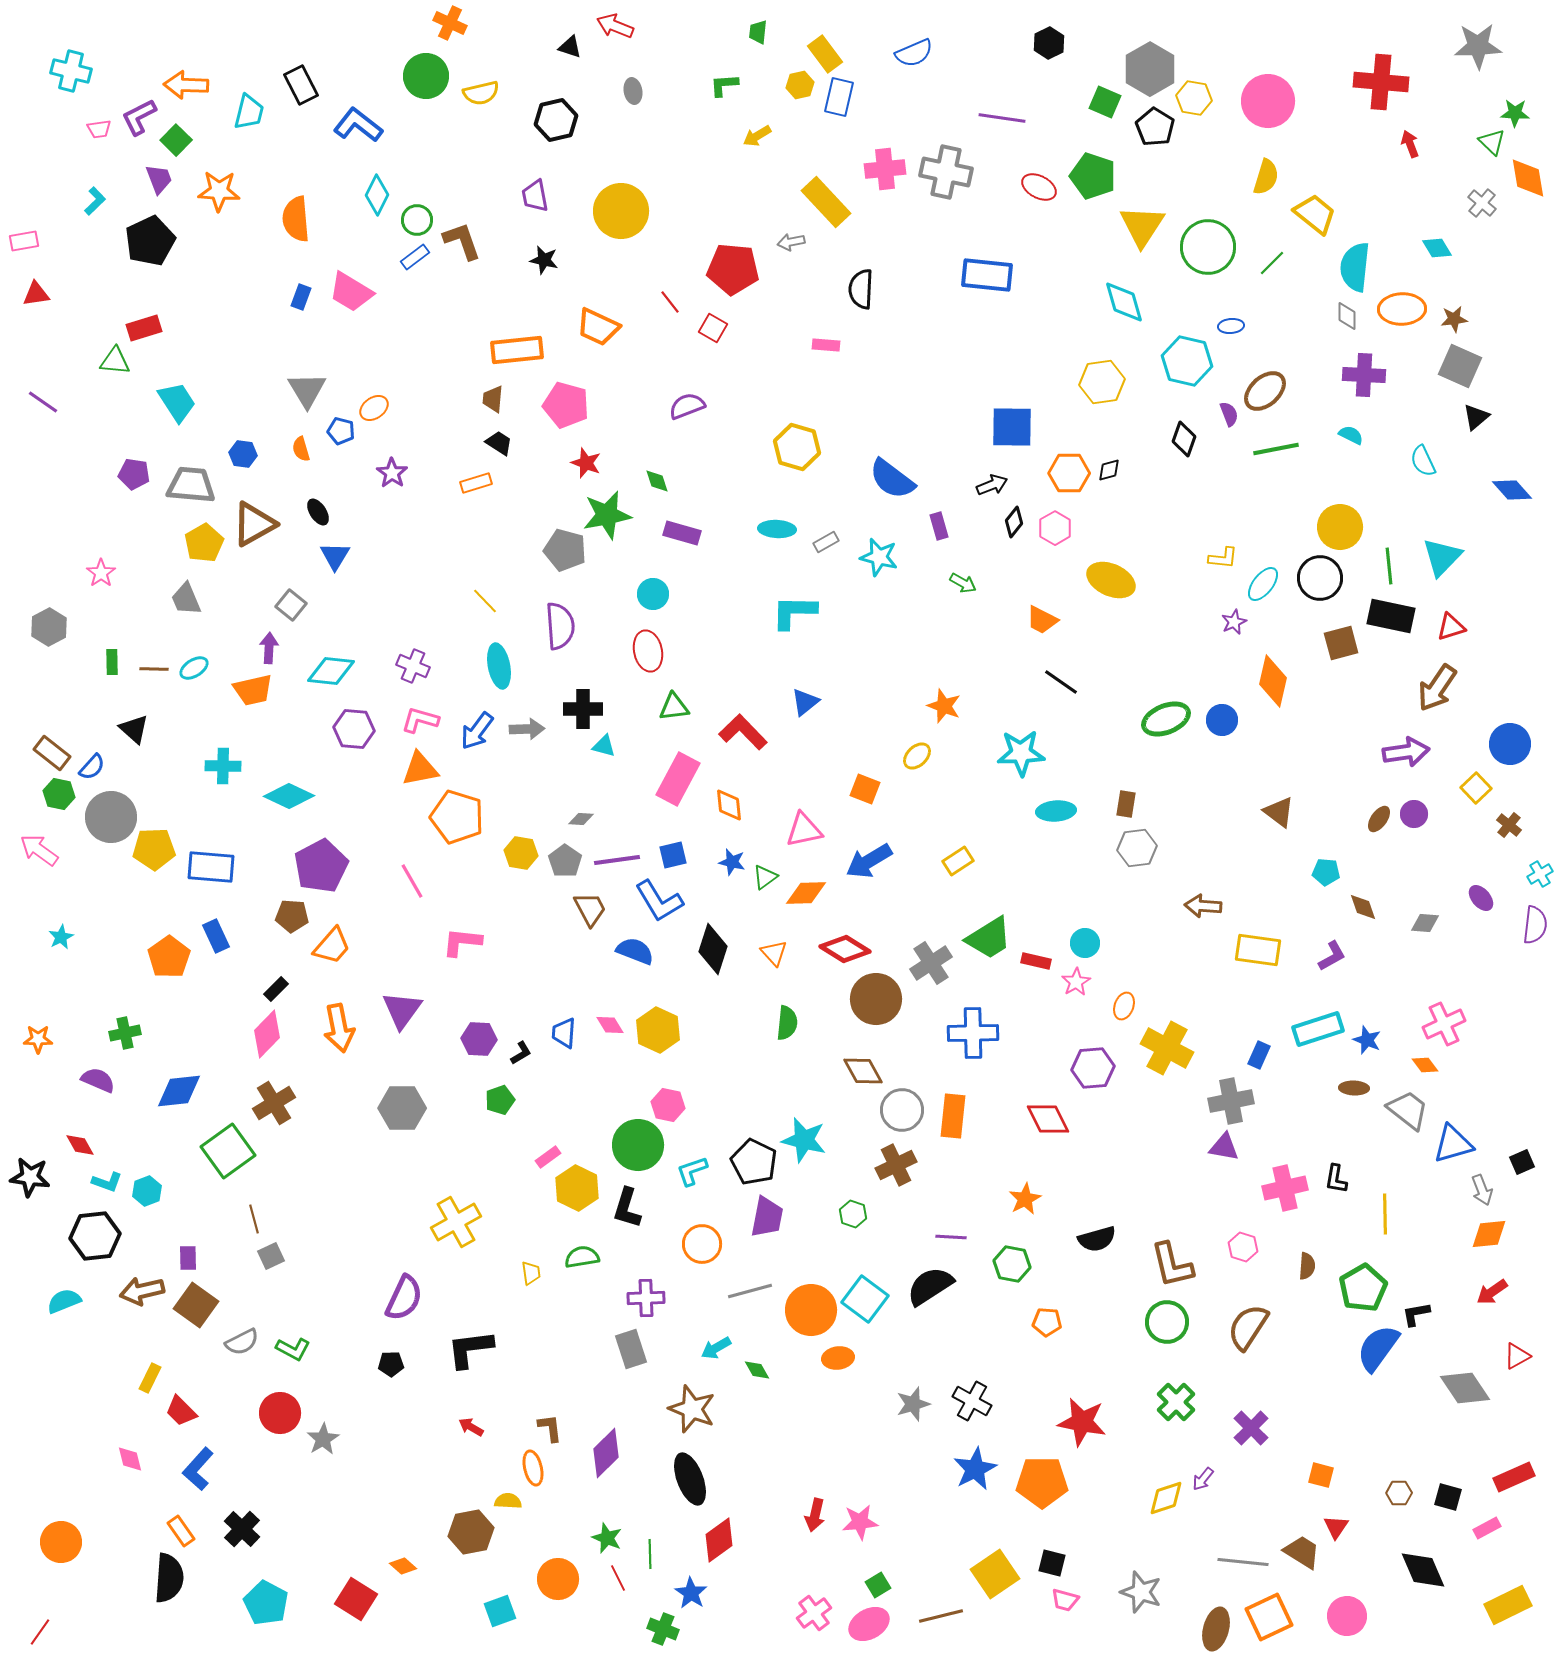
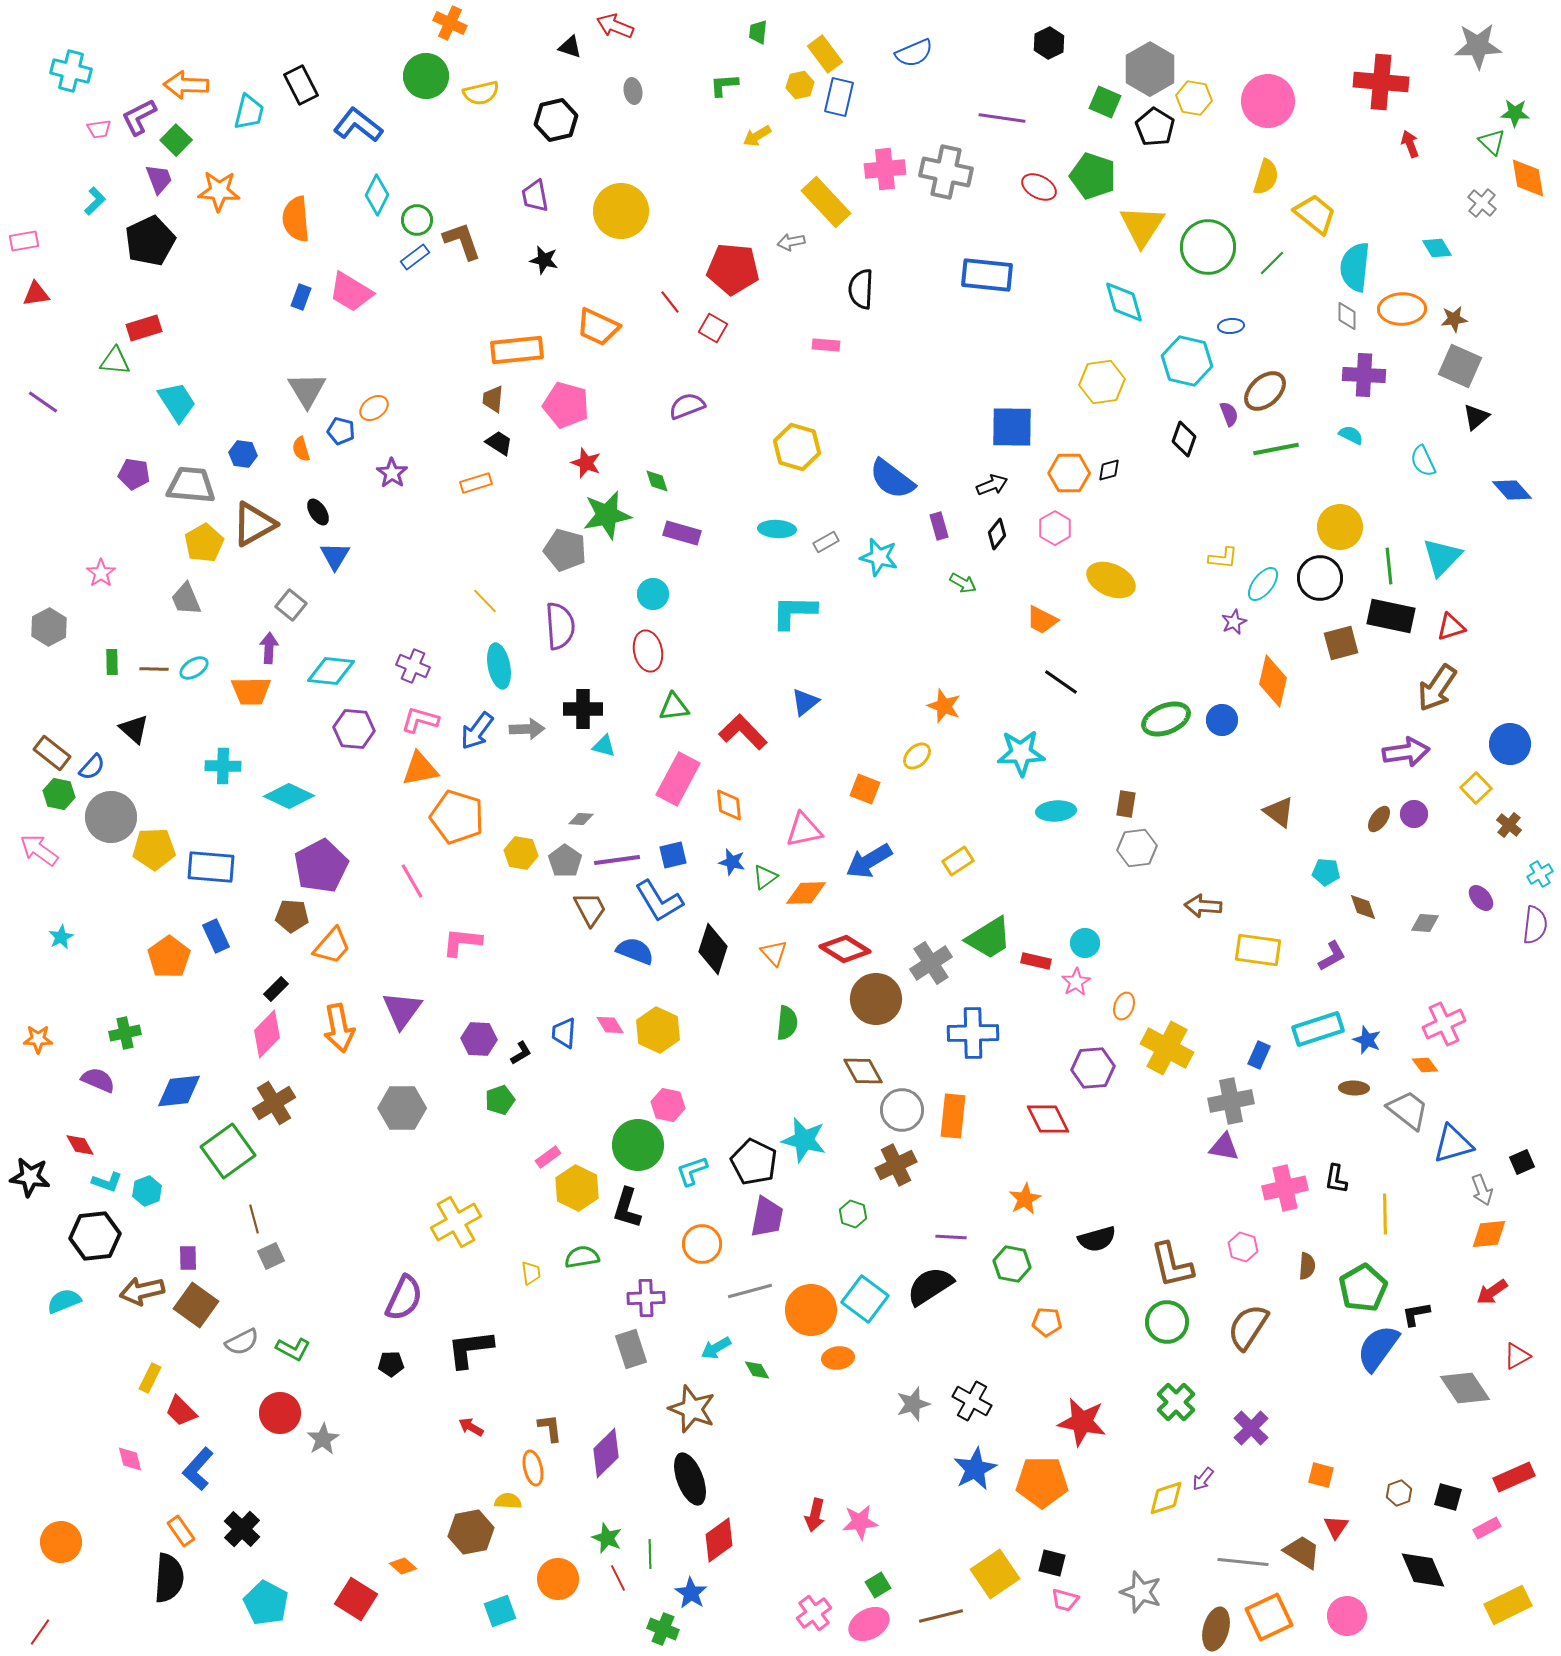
black diamond at (1014, 522): moved 17 px left, 12 px down
orange trapezoid at (253, 690): moved 2 px left, 1 px down; rotated 12 degrees clockwise
brown hexagon at (1399, 1493): rotated 20 degrees counterclockwise
